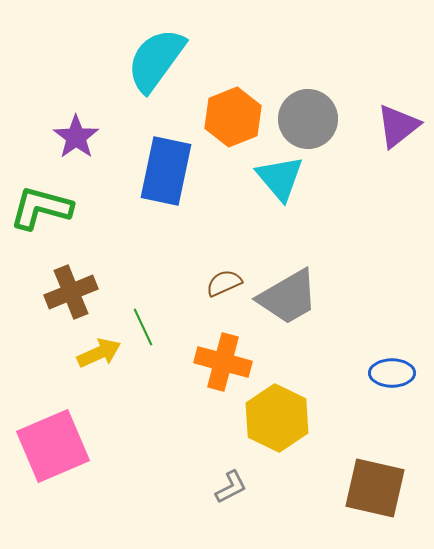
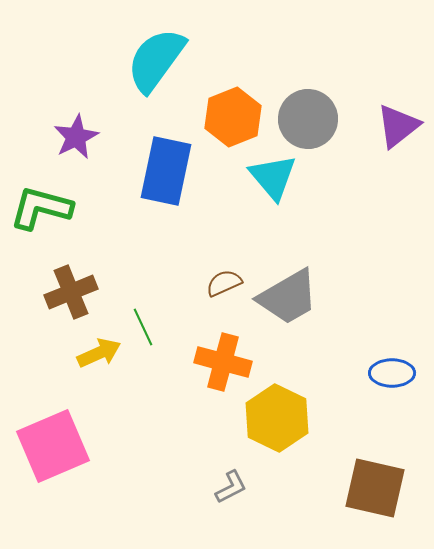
purple star: rotated 9 degrees clockwise
cyan triangle: moved 7 px left, 1 px up
